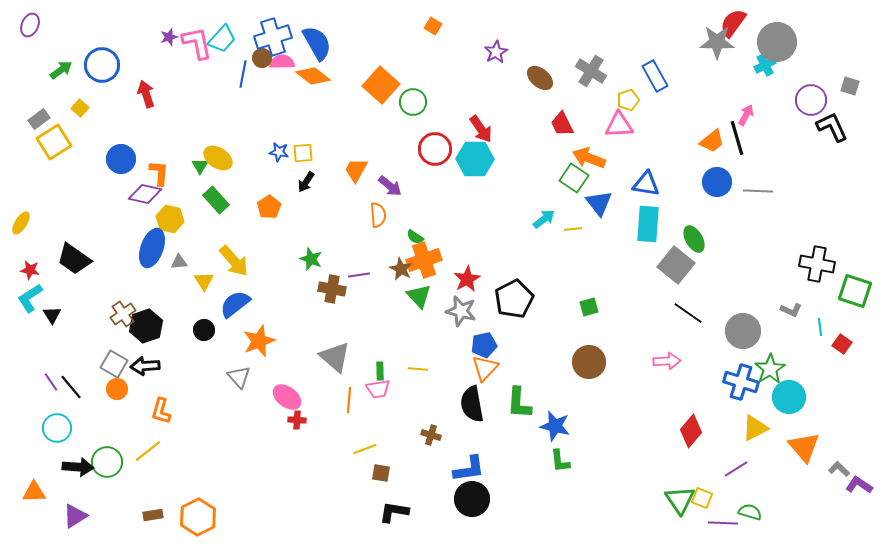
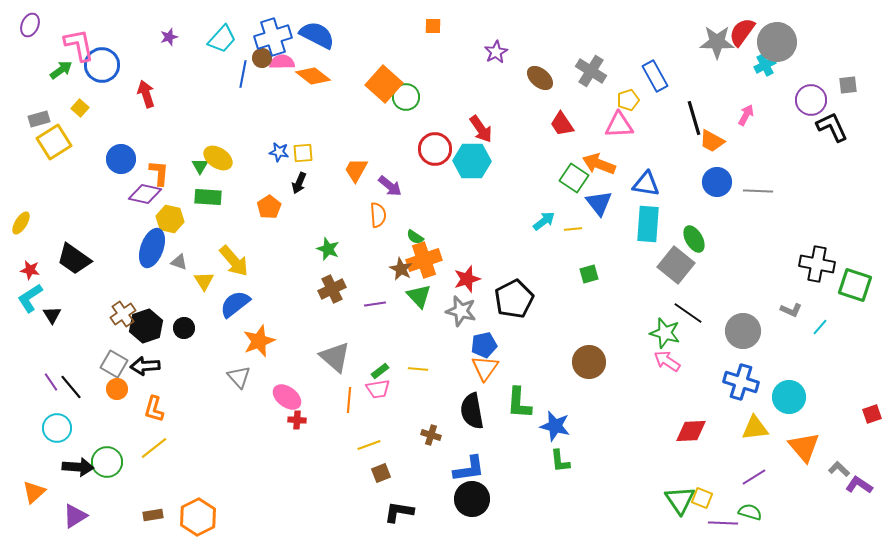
red semicircle at (733, 23): moved 9 px right, 9 px down
orange square at (433, 26): rotated 30 degrees counterclockwise
pink L-shape at (197, 43): moved 118 px left, 2 px down
blue semicircle at (317, 43): moved 8 px up; rotated 33 degrees counterclockwise
orange square at (381, 85): moved 3 px right, 1 px up
gray square at (850, 86): moved 2 px left, 1 px up; rotated 24 degrees counterclockwise
green circle at (413, 102): moved 7 px left, 5 px up
gray rectangle at (39, 119): rotated 20 degrees clockwise
red trapezoid at (562, 124): rotated 8 degrees counterclockwise
black line at (737, 138): moved 43 px left, 20 px up
orange trapezoid at (712, 141): rotated 68 degrees clockwise
orange arrow at (589, 158): moved 10 px right, 6 px down
cyan hexagon at (475, 159): moved 3 px left, 2 px down
black arrow at (306, 182): moved 7 px left, 1 px down; rotated 10 degrees counterclockwise
green rectangle at (216, 200): moved 8 px left, 3 px up; rotated 44 degrees counterclockwise
cyan arrow at (544, 219): moved 2 px down
green star at (311, 259): moved 17 px right, 10 px up
gray triangle at (179, 262): rotated 24 degrees clockwise
purple line at (359, 275): moved 16 px right, 29 px down
red star at (467, 279): rotated 12 degrees clockwise
brown cross at (332, 289): rotated 36 degrees counterclockwise
green square at (855, 291): moved 6 px up
green square at (589, 307): moved 33 px up
cyan line at (820, 327): rotated 48 degrees clockwise
black circle at (204, 330): moved 20 px left, 2 px up
red square at (842, 344): moved 30 px right, 70 px down; rotated 36 degrees clockwise
pink arrow at (667, 361): rotated 144 degrees counterclockwise
orange triangle at (485, 368): rotated 8 degrees counterclockwise
green star at (770, 369): moved 105 px left, 36 px up; rotated 24 degrees counterclockwise
green rectangle at (380, 371): rotated 54 degrees clockwise
black semicircle at (472, 404): moved 7 px down
orange L-shape at (161, 411): moved 7 px left, 2 px up
yellow triangle at (755, 428): rotated 20 degrees clockwise
red diamond at (691, 431): rotated 48 degrees clockwise
yellow line at (365, 449): moved 4 px right, 4 px up
yellow line at (148, 451): moved 6 px right, 3 px up
purple line at (736, 469): moved 18 px right, 8 px down
brown square at (381, 473): rotated 30 degrees counterclockwise
orange triangle at (34, 492): rotated 40 degrees counterclockwise
black L-shape at (394, 512): moved 5 px right
